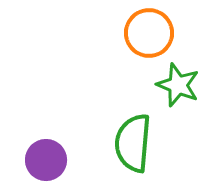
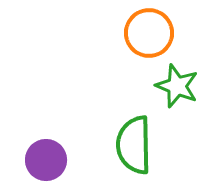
green star: moved 1 px left, 1 px down
green semicircle: moved 1 px right, 2 px down; rotated 6 degrees counterclockwise
